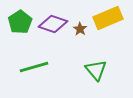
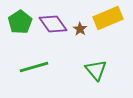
purple diamond: rotated 36 degrees clockwise
